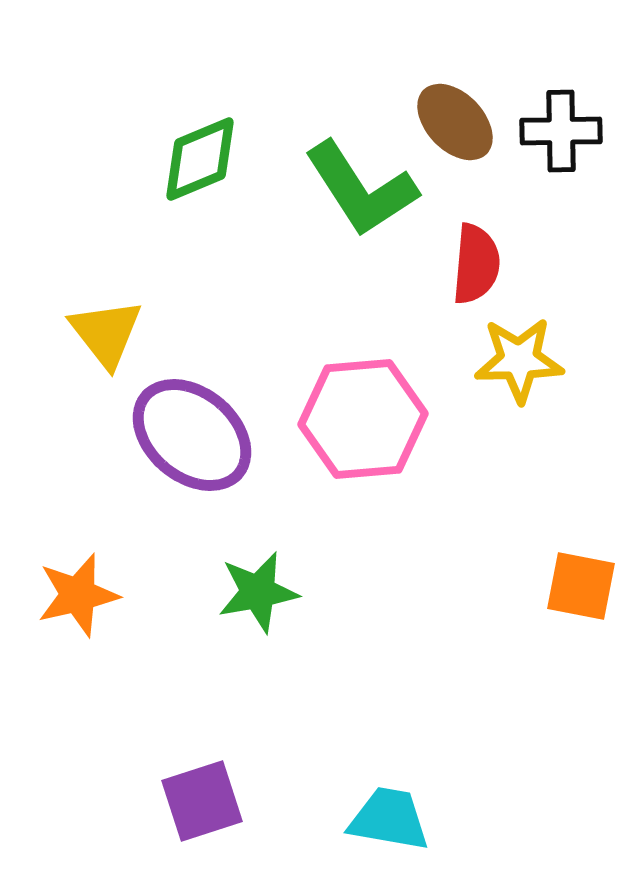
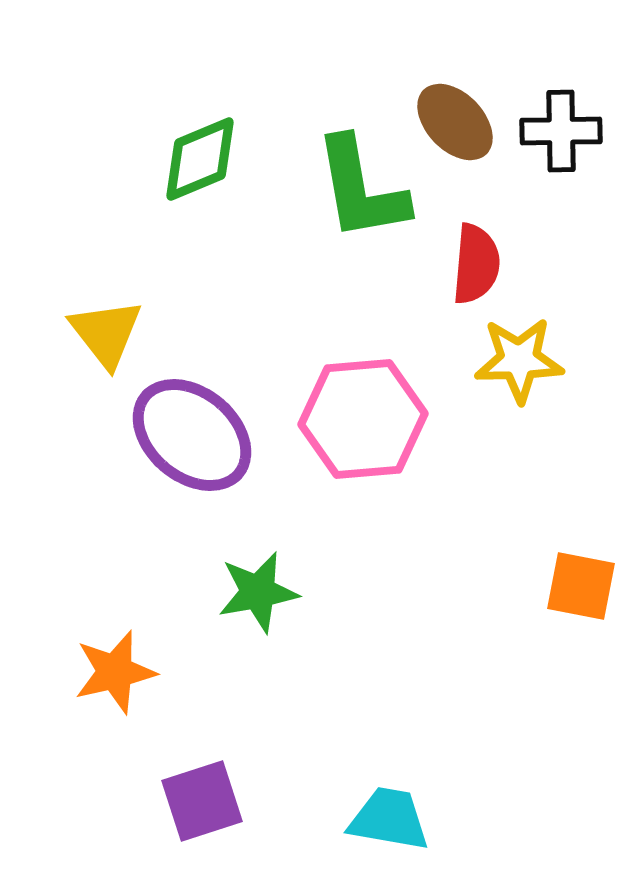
green L-shape: rotated 23 degrees clockwise
orange star: moved 37 px right, 77 px down
